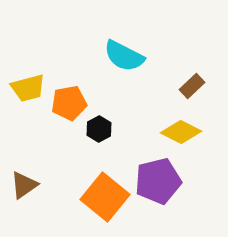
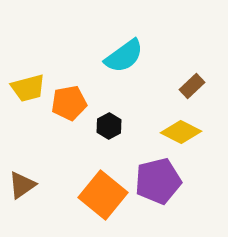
cyan semicircle: rotated 63 degrees counterclockwise
black hexagon: moved 10 px right, 3 px up
brown triangle: moved 2 px left
orange square: moved 2 px left, 2 px up
